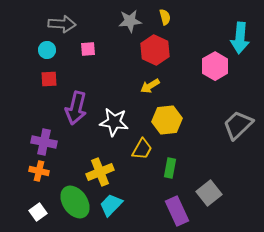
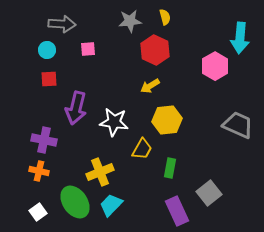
gray trapezoid: rotated 68 degrees clockwise
purple cross: moved 2 px up
